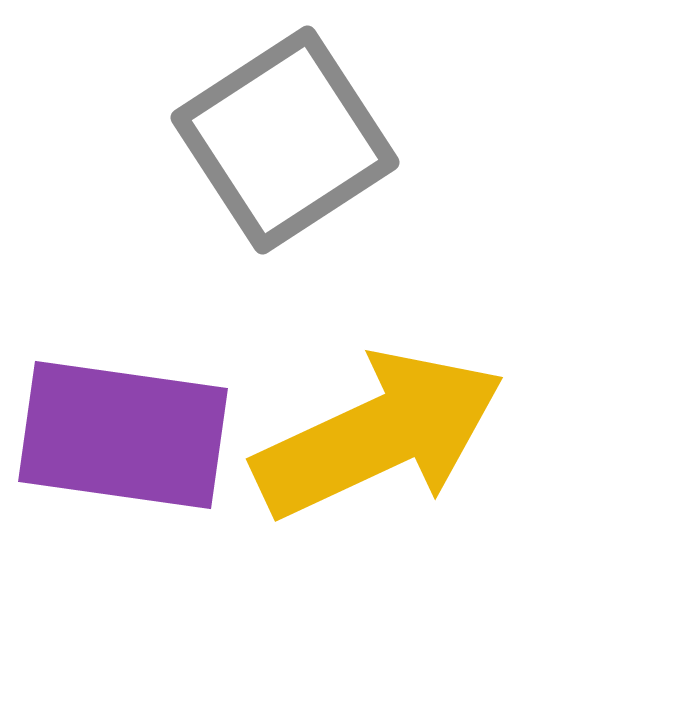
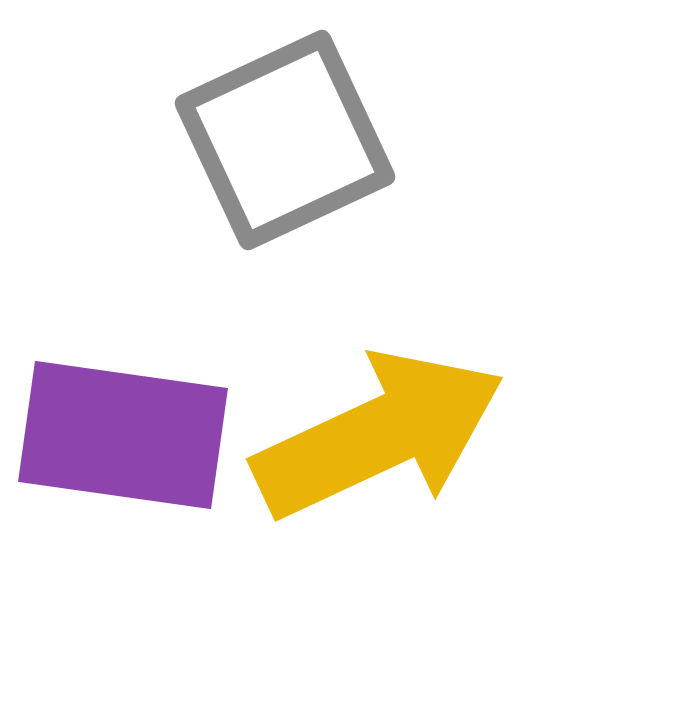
gray square: rotated 8 degrees clockwise
